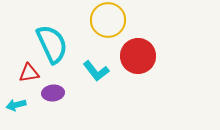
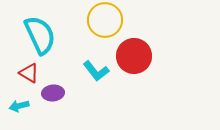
yellow circle: moved 3 px left
cyan semicircle: moved 12 px left, 9 px up
red circle: moved 4 px left
red triangle: rotated 40 degrees clockwise
cyan arrow: moved 3 px right, 1 px down
